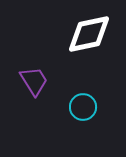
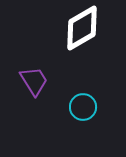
white diamond: moved 7 px left, 6 px up; rotated 18 degrees counterclockwise
